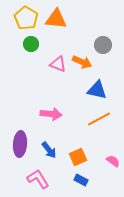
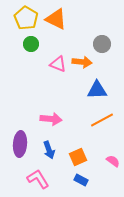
orange triangle: rotated 20 degrees clockwise
gray circle: moved 1 px left, 1 px up
orange arrow: rotated 18 degrees counterclockwise
blue triangle: rotated 15 degrees counterclockwise
pink arrow: moved 5 px down
orange line: moved 3 px right, 1 px down
blue arrow: rotated 18 degrees clockwise
